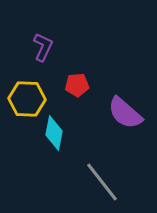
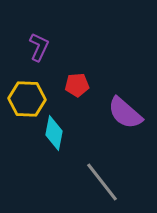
purple L-shape: moved 4 px left
